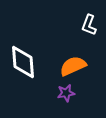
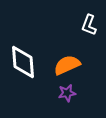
orange semicircle: moved 6 px left, 1 px up
purple star: moved 1 px right
